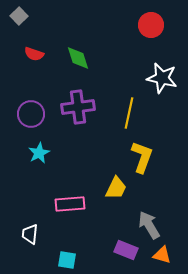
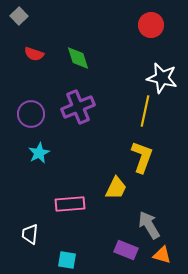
purple cross: rotated 16 degrees counterclockwise
yellow line: moved 16 px right, 2 px up
